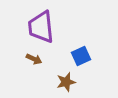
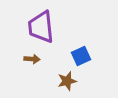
brown arrow: moved 2 px left; rotated 21 degrees counterclockwise
brown star: moved 1 px right, 1 px up
